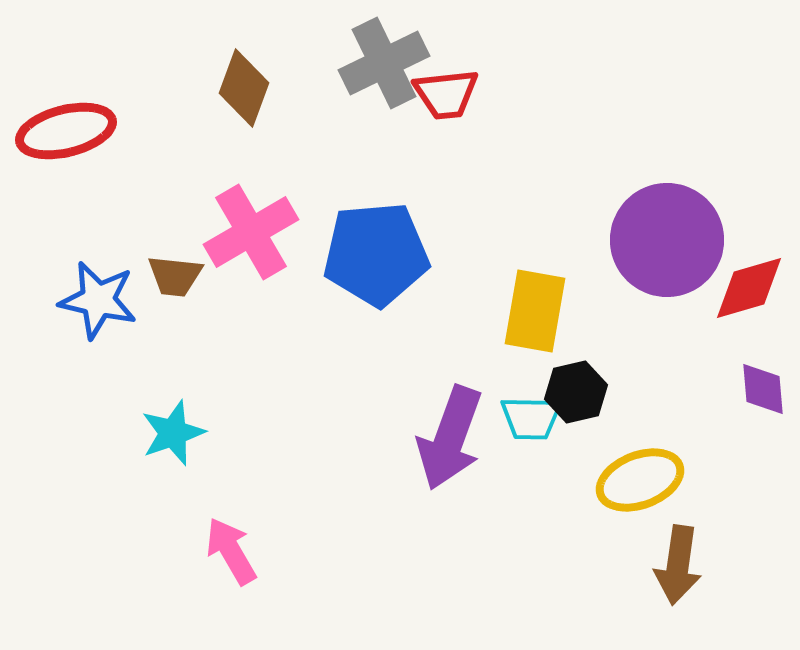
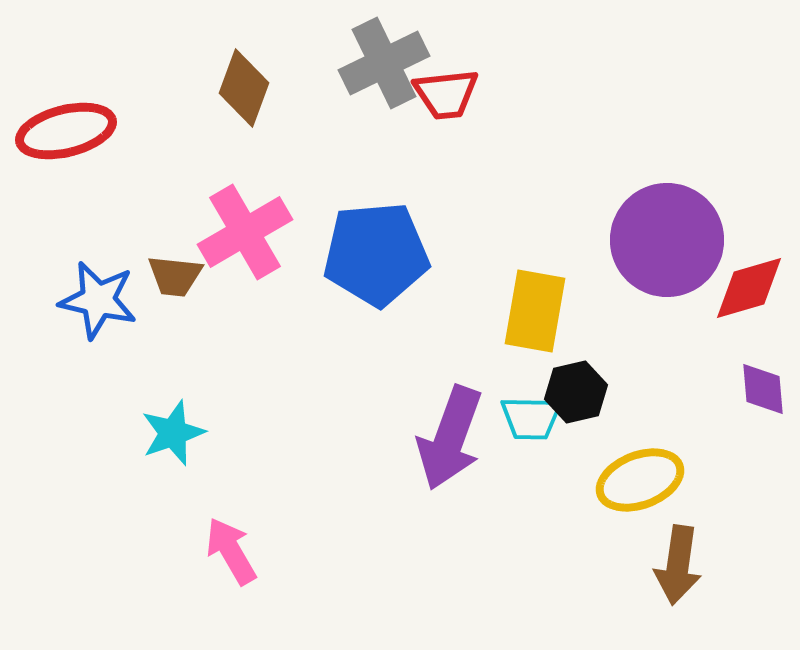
pink cross: moved 6 px left
